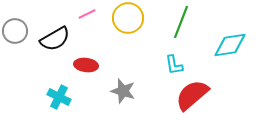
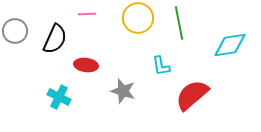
pink line: rotated 24 degrees clockwise
yellow circle: moved 10 px right
green line: moved 2 px left, 1 px down; rotated 32 degrees counterclockwise
black semicircle: rotated 36 degrees counterclockwise
cyan L-shape: moved 13 px left, 1 px down
